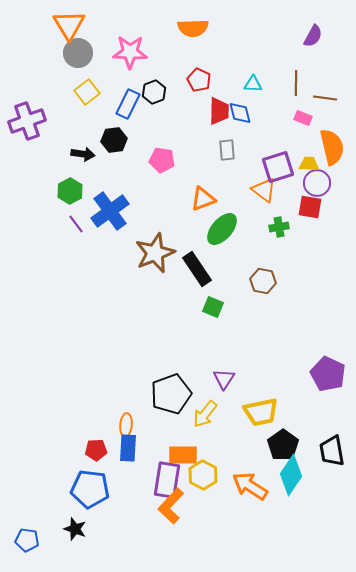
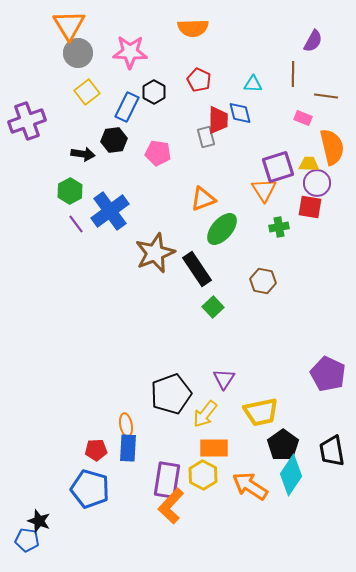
purple semicircle at (313, 36): moved 5 px down
brown line at (296, 83): moved 3 px left, 9 px up
black hexagon at (154, 92): rotated 10 degrees counterclockwise
brown line at (325, 98): moved 1 px right, 2 px up
blue rectangle at (128, 104): moved 1 px left, 3 px down
red trapezoid at (219, 111): moved 1 px left, 9 px down
gray rectangle at (227, 150): moved 21 px left, 13 px up; rotated 10 degrees counterclockwise
pink pentagon at (162, 160): moved 4 px left, 7 px up
orange triangle at (264, 190): rotated 20 degrees clockwise
green square at (213, 307): rotated 25 degrees clockwise
orange ellipse at (126, 425): rotated 15 degrees counterclockwise
orange rectangle at (183, 455): moved 31 px right, 7 px up
blue pentagon at (90, 489): rotated 9 degrees clockwise
black star at (75, 529): moved 36 px left, 8 px up
